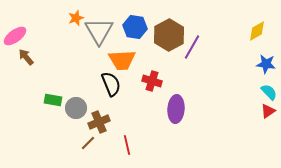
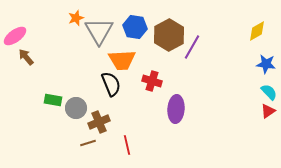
brown line: rotated 28 degrees clockwise
